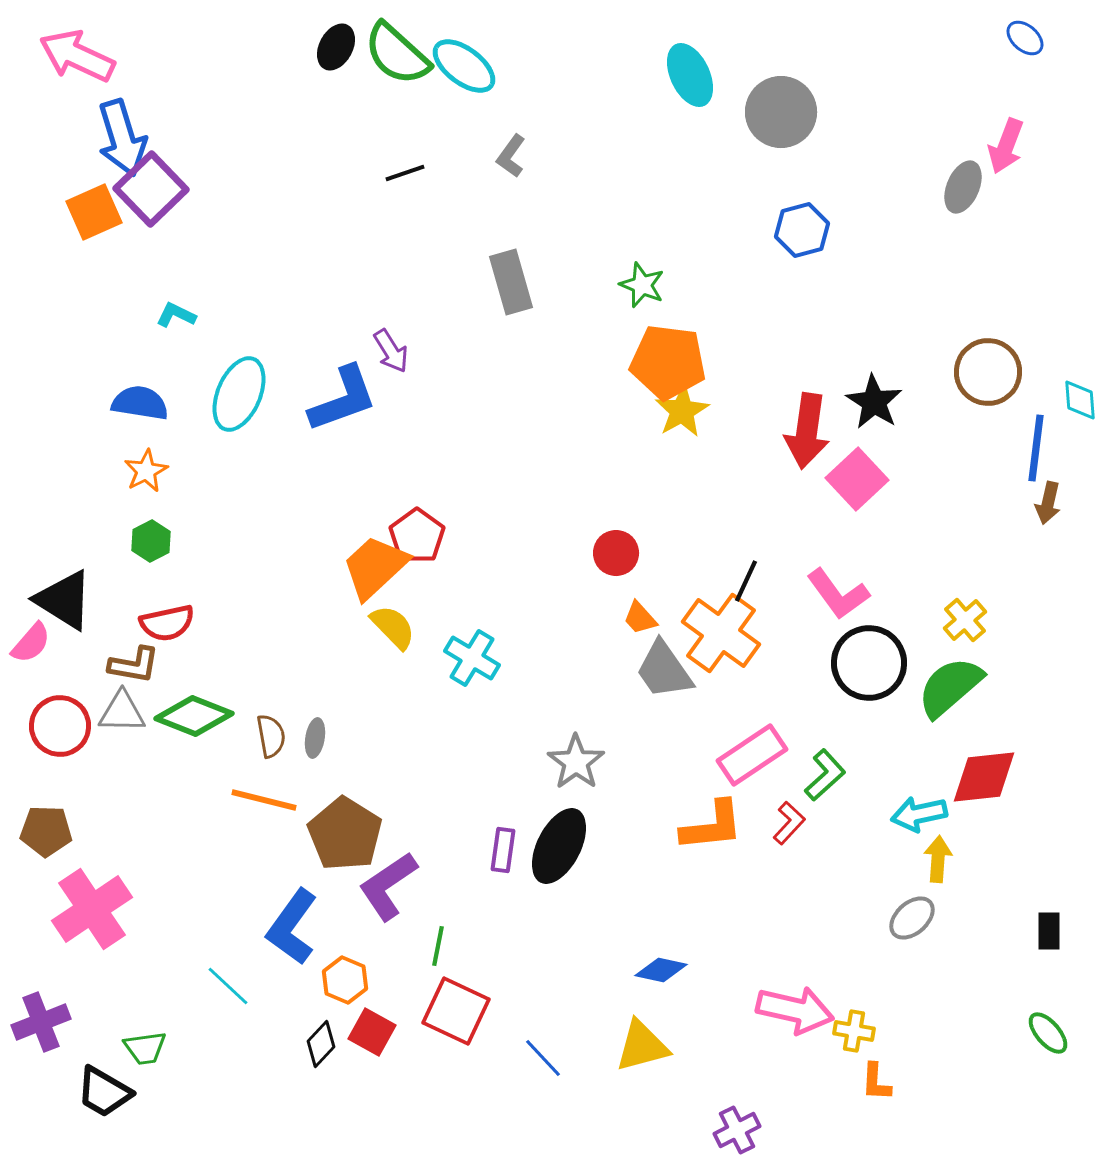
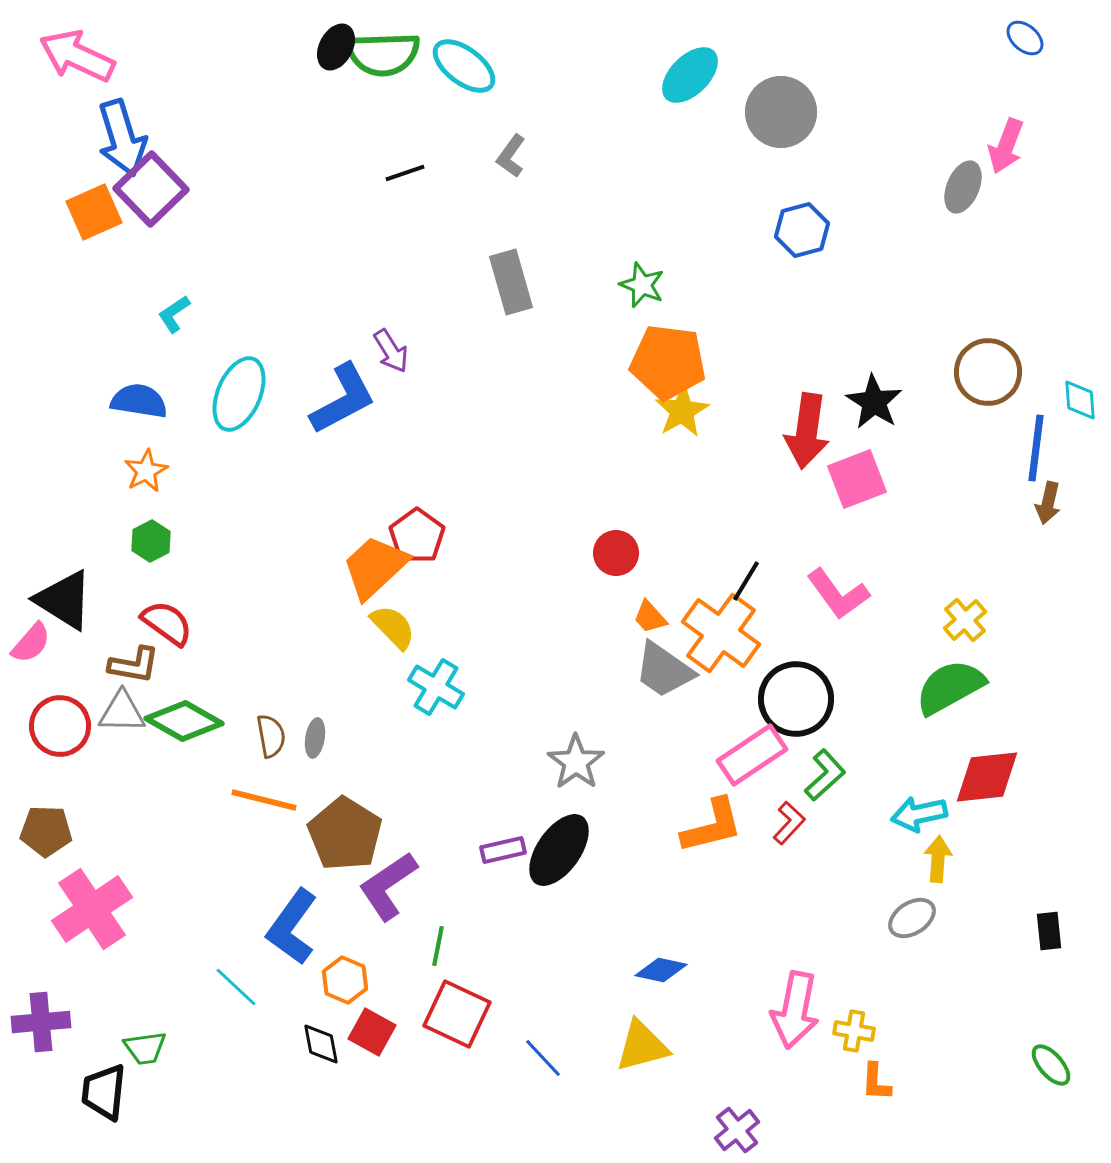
green semicircle at (397, 54): moved 14 px left; rotated 44 degrees counterclockwise
cyan ellipse at (690, 75): rotated 70 degrees clockwise
cyan L-shape at (176, 315): moved 2 px left, 1 px up; rotated 60 degrees counterclockwise
blue L-shape at (343, 399): rotated 8 degrees counterclockwise
blue semicircle at (140, 403): moved 1 px left, 2 px up
pink square at (857, 479): rotated 22 degrees clockwise
black line at (746, 581): rotated 6 degrees clockwise
orange trapezoid at (640, 618): moved 10 px right, 1 px up
red semicircle at (167, 623): rotated 132 degrees counterclockwise
cyan cross at (472, 658): moved 36 px left, 29 px down
black circle at (869, 663): moved 73 px left, 36 px down
gray trapezoid at (664, 670): rotated 20 degrees counterclockwise
green semicircle at (950, 687): rotated 12 degrees clockwise
green diamond at (194, 716): moved 10 px left, 5 px down; rotated 8 degrees clockwise
red diamond at (984, 777): moved 3 px right
orange L-shape at (712, 826): rotated 8 degrees counterclockwise
black ellipse at (559, 846): moved 4 px down; rotated 8 degrees clockwise
purple rectangle at (503, 850): rotated 69 degrees clockwise
gray ellipse at (912, 918): rotated 9 degrees clockwise
black rectangle at (1049, 931): rotated 6 degrees counterclockwise
cyan line at (228, 986): moved 8 px right, 1 px down
pink arrow at (795, 1010): rotated 88 degrees clockwise
red square at (456, 1011): moved 1 px right, 3 px down
purple cross at (41, 1022): rotated 16 degrees clockwise
green ellipse at (1048, 1033): moved 3 px right, 32 px down
black diamond at (321, 1044): rotated 54 degrees counterclockwise
black trapezoid at (104, 1092): rotated 66 degrees clockwise
purple cross at (737, 1130): rotated 12 degrees counterclockwise
